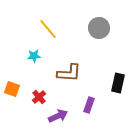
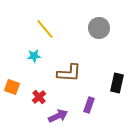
yellow line: moved 3 px left
black rectangle: moved 1 px left
orange square: moved 2 px up
